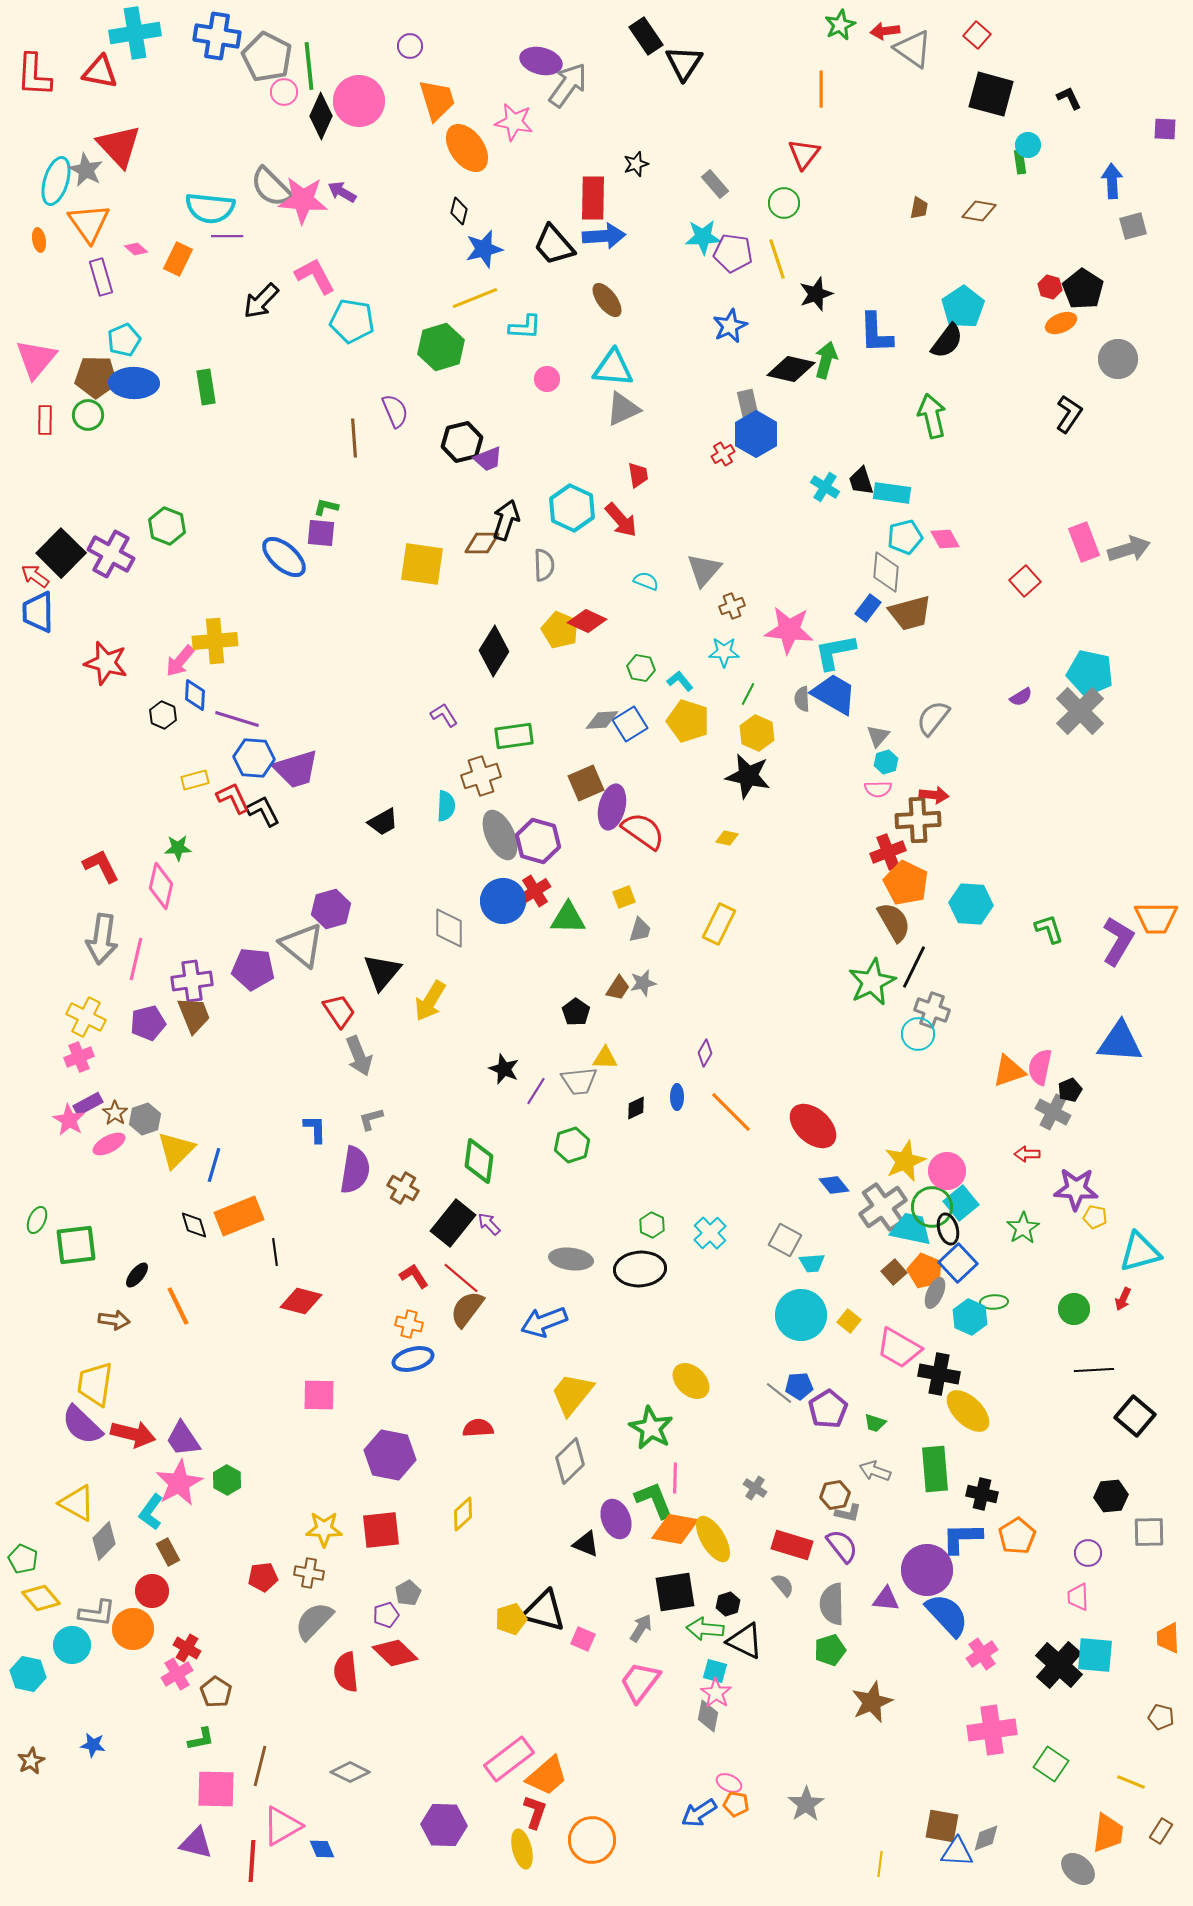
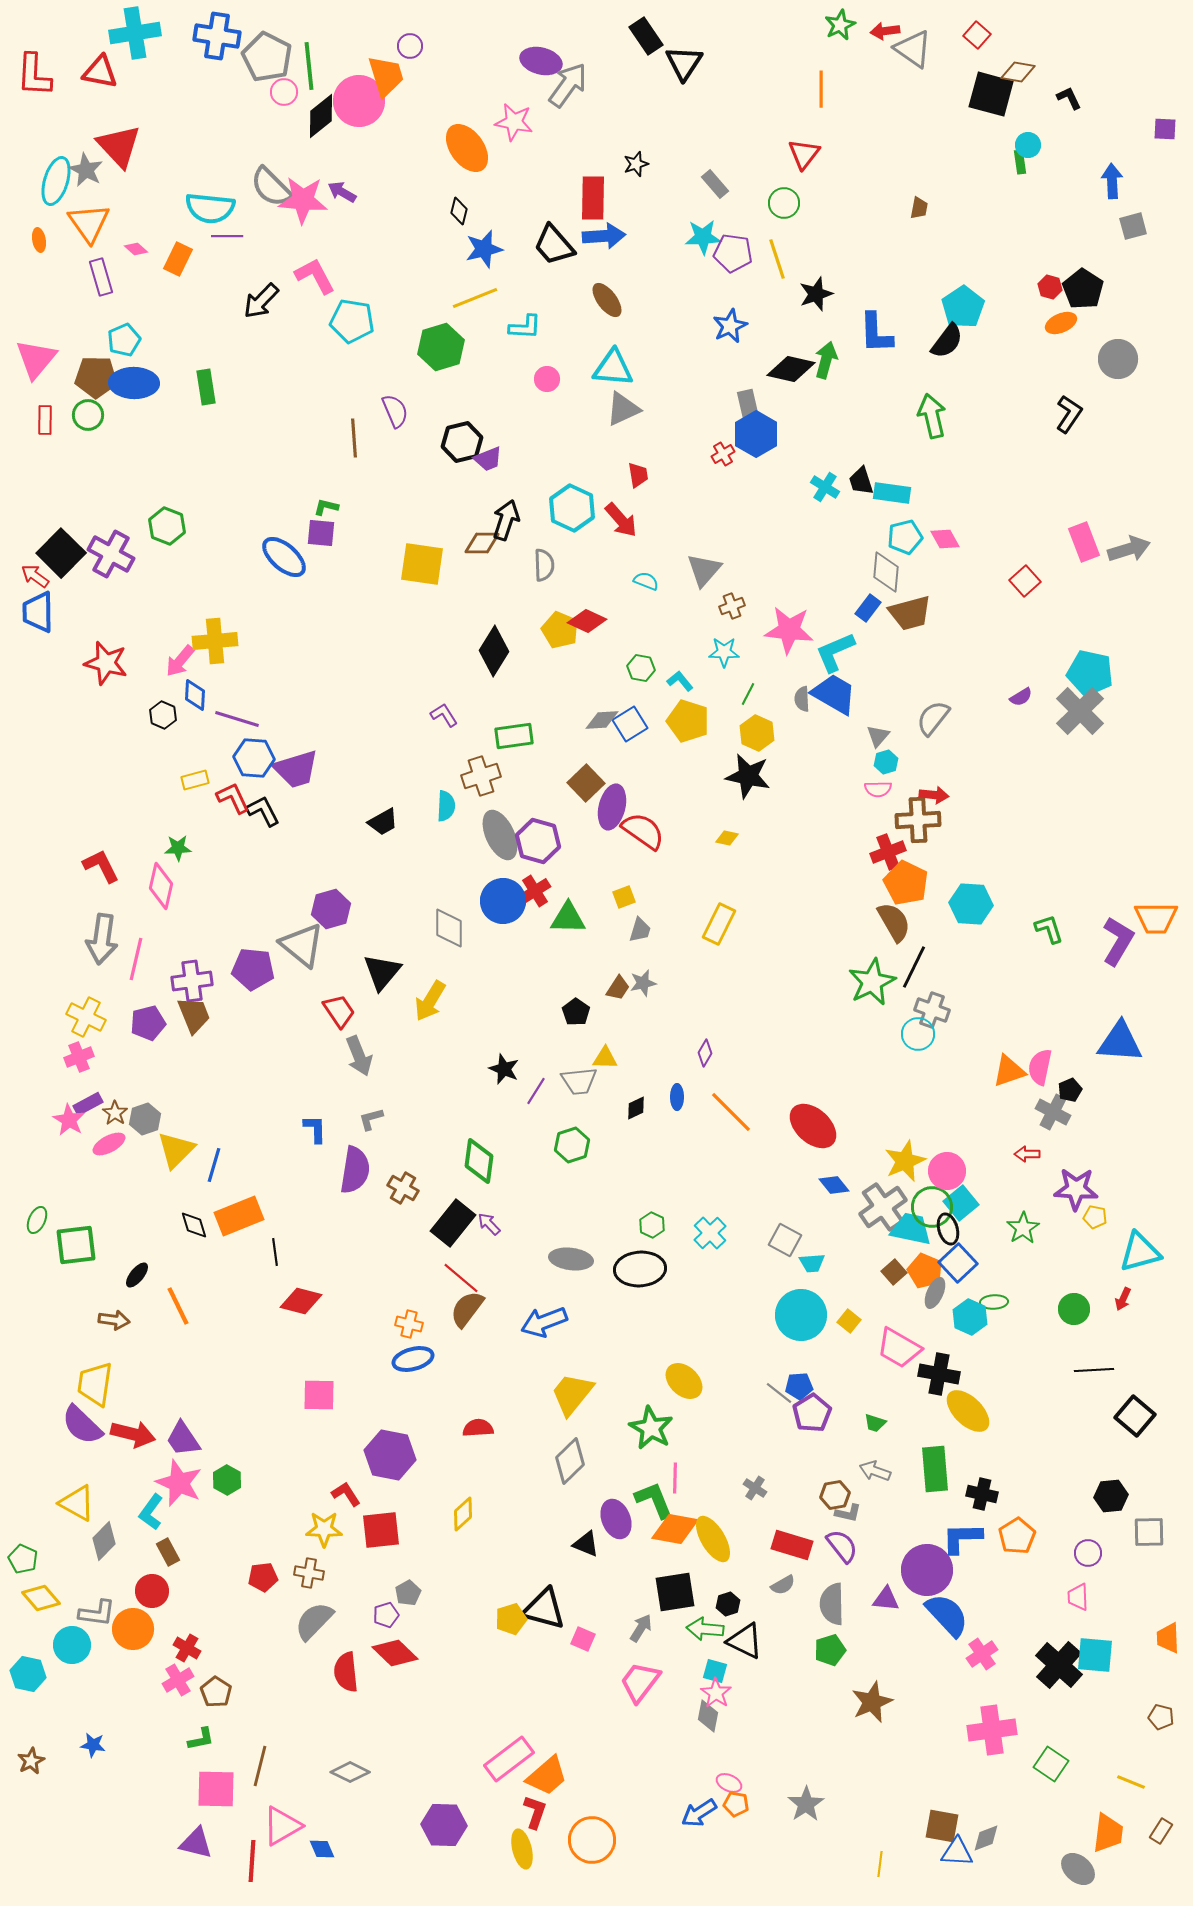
orange trapezoid at (437, 100): moved 51 px left, 24 px up
black diamond at (321, 116): rotated 27 degrees clockwise
brown diamond at (979, 211): moved 39 px right, 139 px up
cyan L-shape at (835, 652): rotated 12 degrees counterclockwise
brown square at (586, 783): rotated 21 degrees counterclockwise
red L-shape at (414, 1276): moved 68 px left, 218 px down
yellow ellipse at (691, 1381): moved 7 px left
purple pentagon at (828, 1409): moved 16 px left, 4 px down
pink star at (179, 1483): rotated 21 degrees counterclockwise
gray semicircle at (783, 1585): rotated 100 degrees clockwise
black triangle at (544, 1611): moved 2 px up
pink cross at (177, 1674): moved 1 px right, 6 px down
